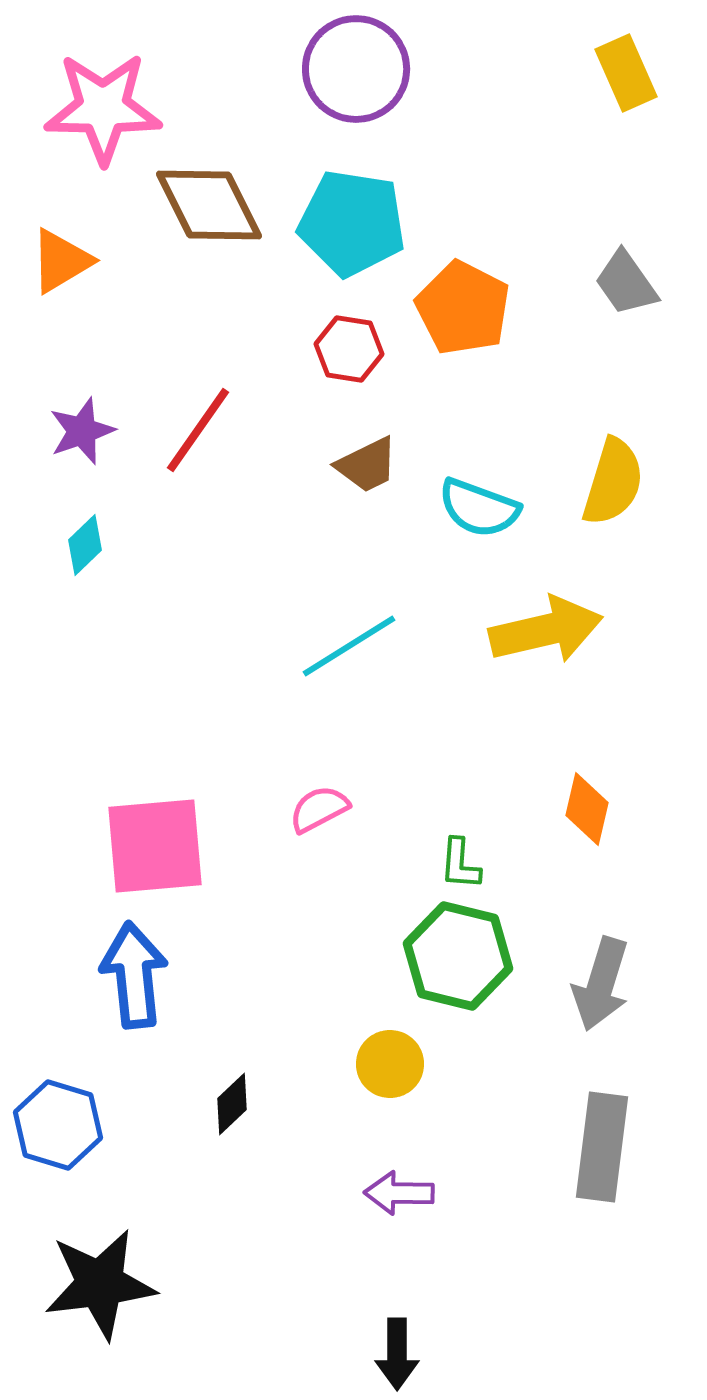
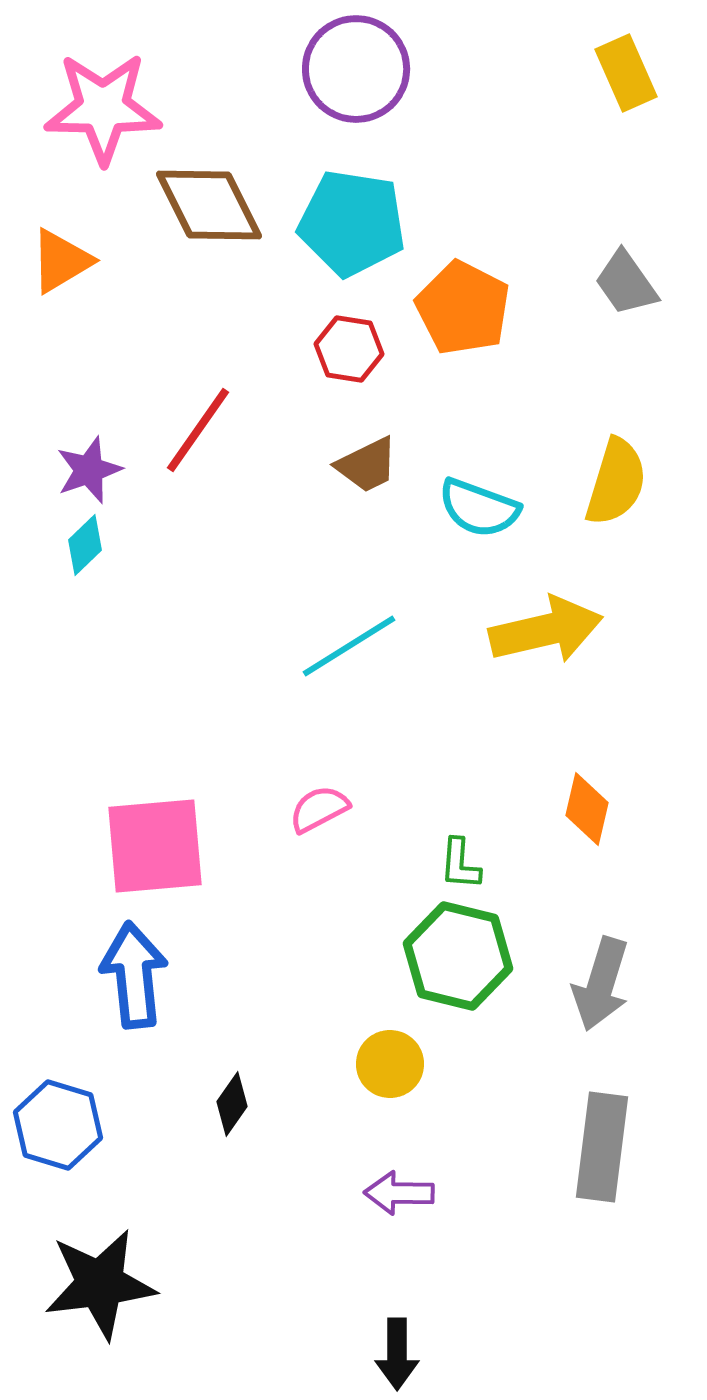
purple star: moved 7 px right, 39 px down
yellow semicircle: moved 3 px right
black diamond: rotated 12 degrees counterclockwise
